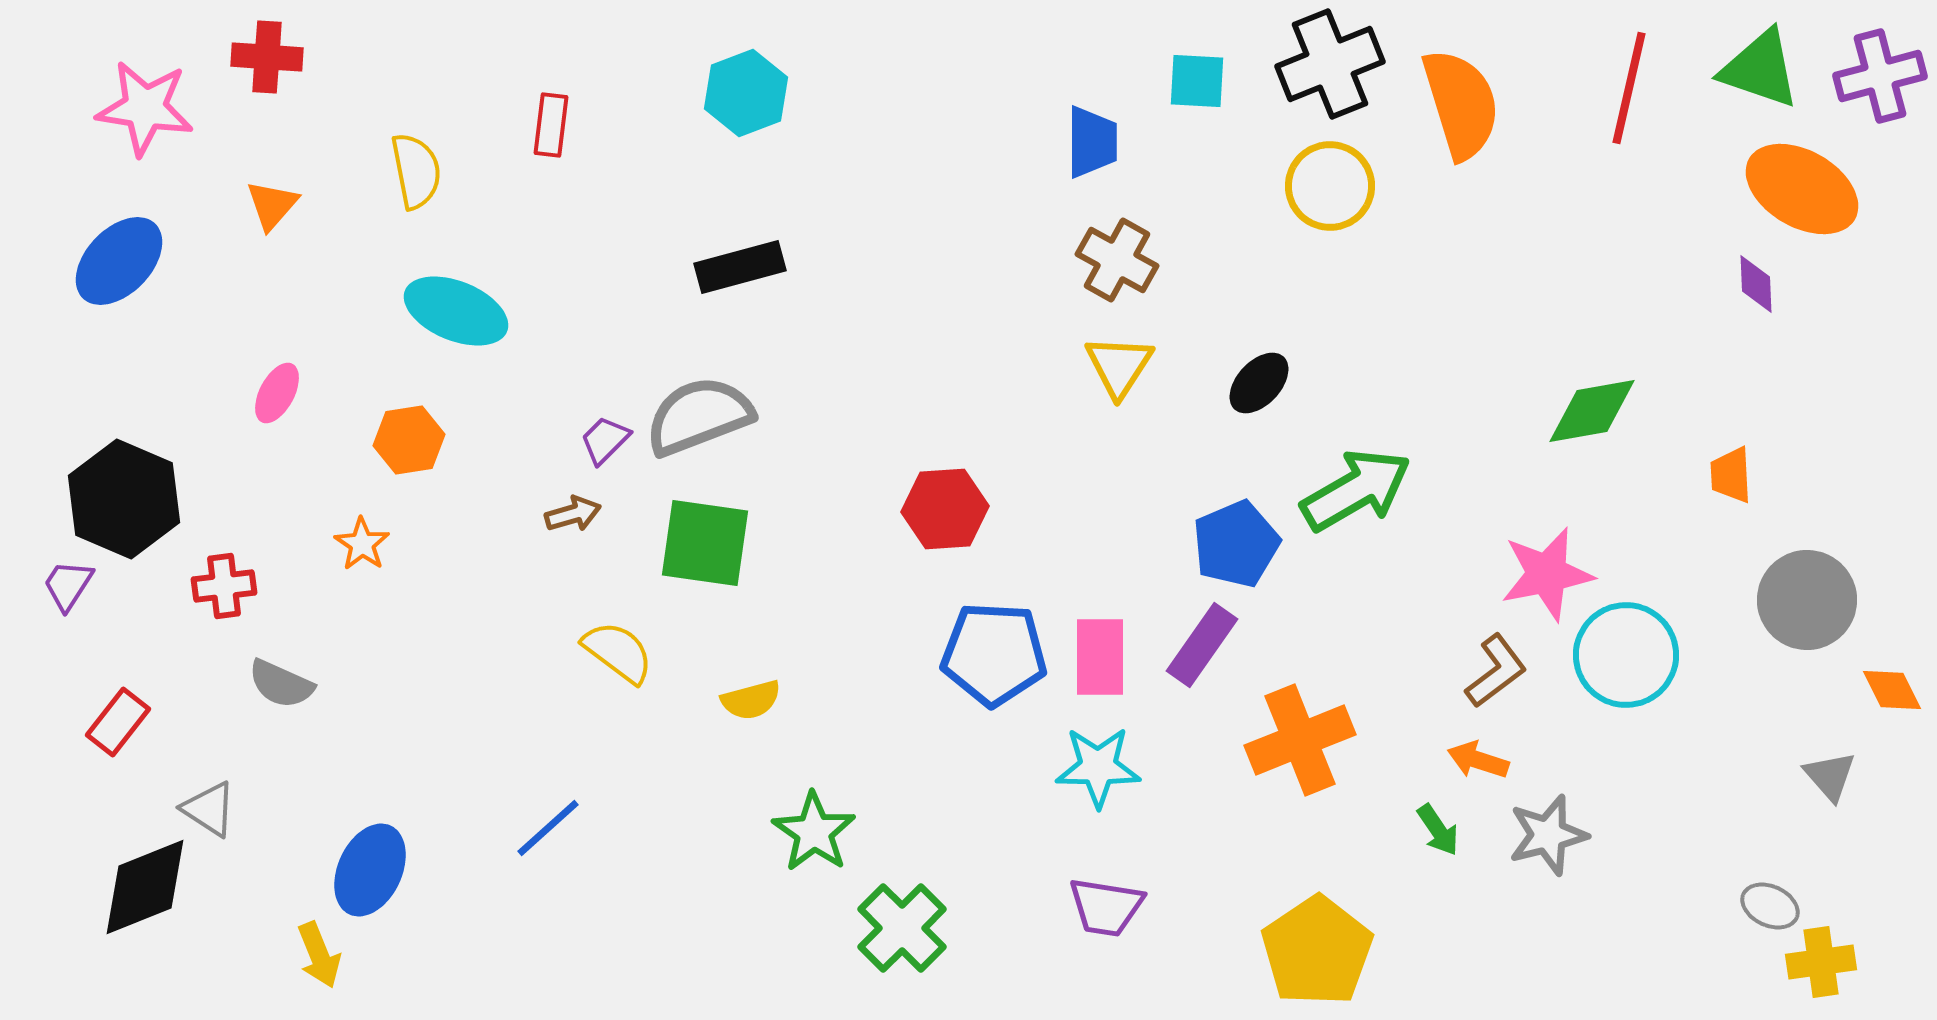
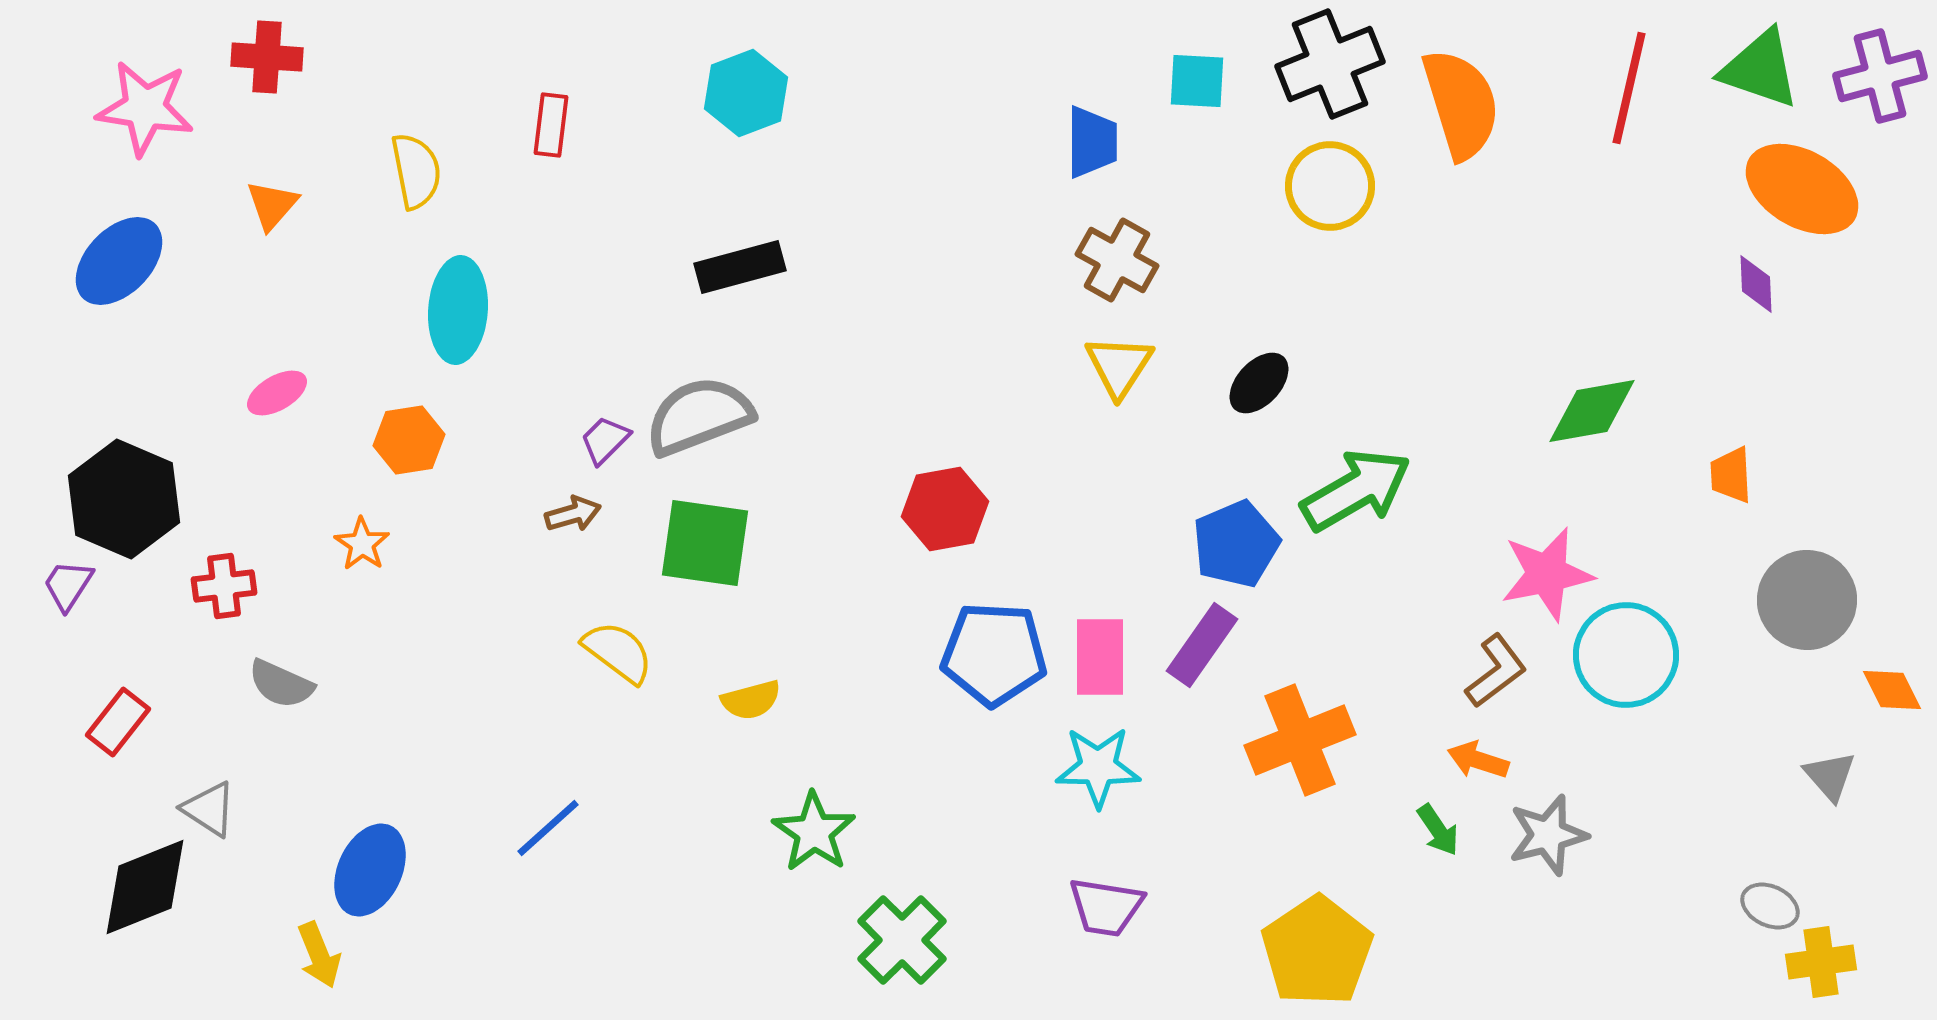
cyan ellipse at (456, 311): moved 2 px right, 1 px up; rotated 72 degrees clockwise
pink ellipse at (277, 393): rotated 32 degrees clockwise
red hexagon at (945, 509): rotated 6 degrees counterclockwise
green cross at (902, 928): moved 12 px down
